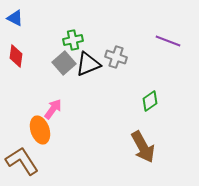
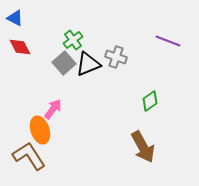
green cross: rotated 24 degrees counterclockwise
red diamond: moved 4 px right, 9 px up; rotated 35 degrees counterclockwise
brown L-shape: moved 7 px right, 5 px up
